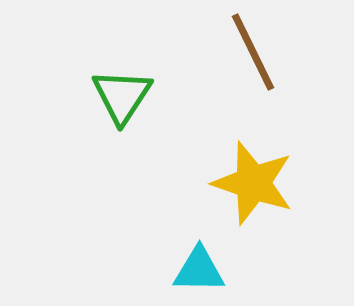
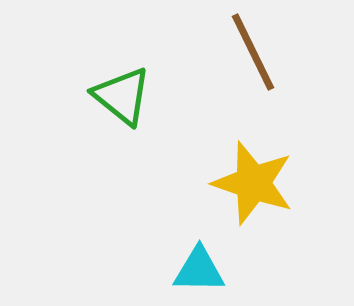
green triangle: rotated 24 degrees counterclockwise
